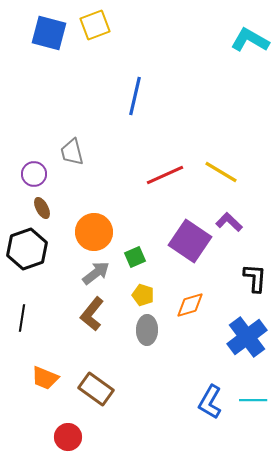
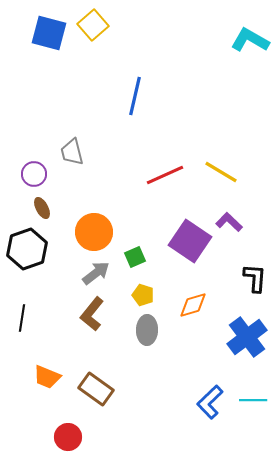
yellow square: moved 2 px left; rotated 20 degrees counterclockwise
orange diamond: moved 3 px right
orange trapezoid: moved 2 px right, 1 px up
blue L-shape: rotated 16 degrees clockwise
